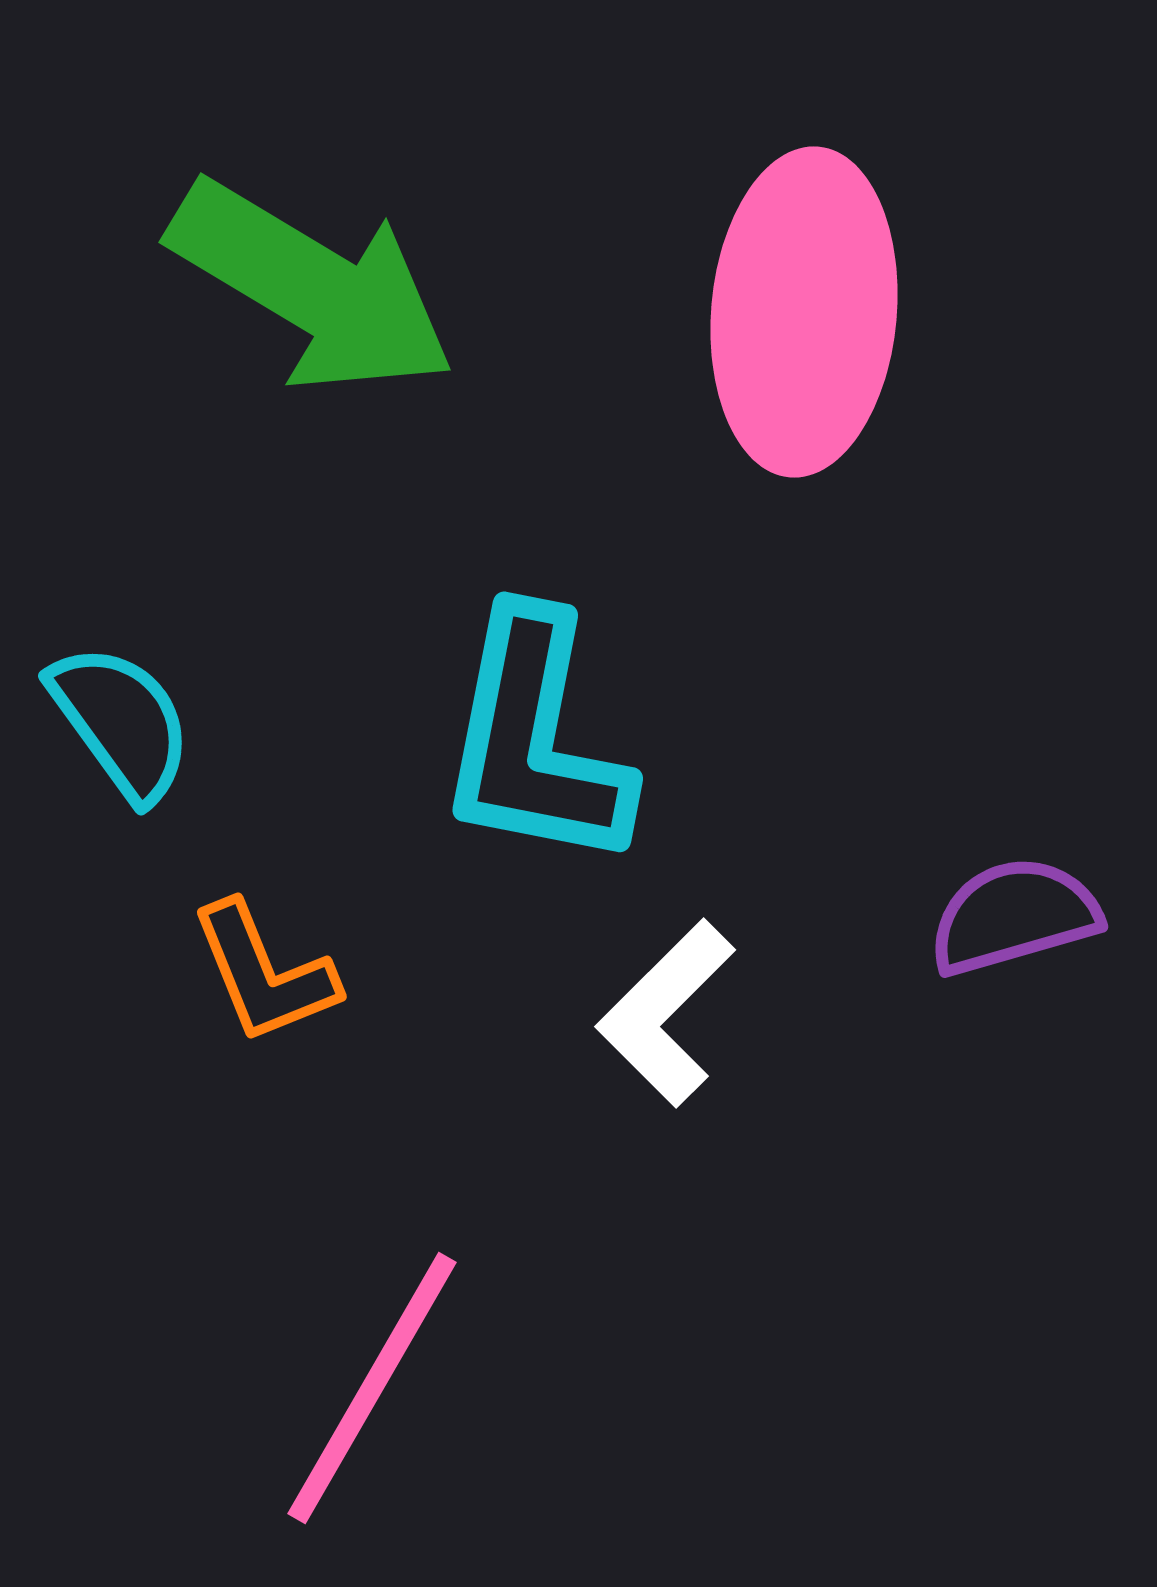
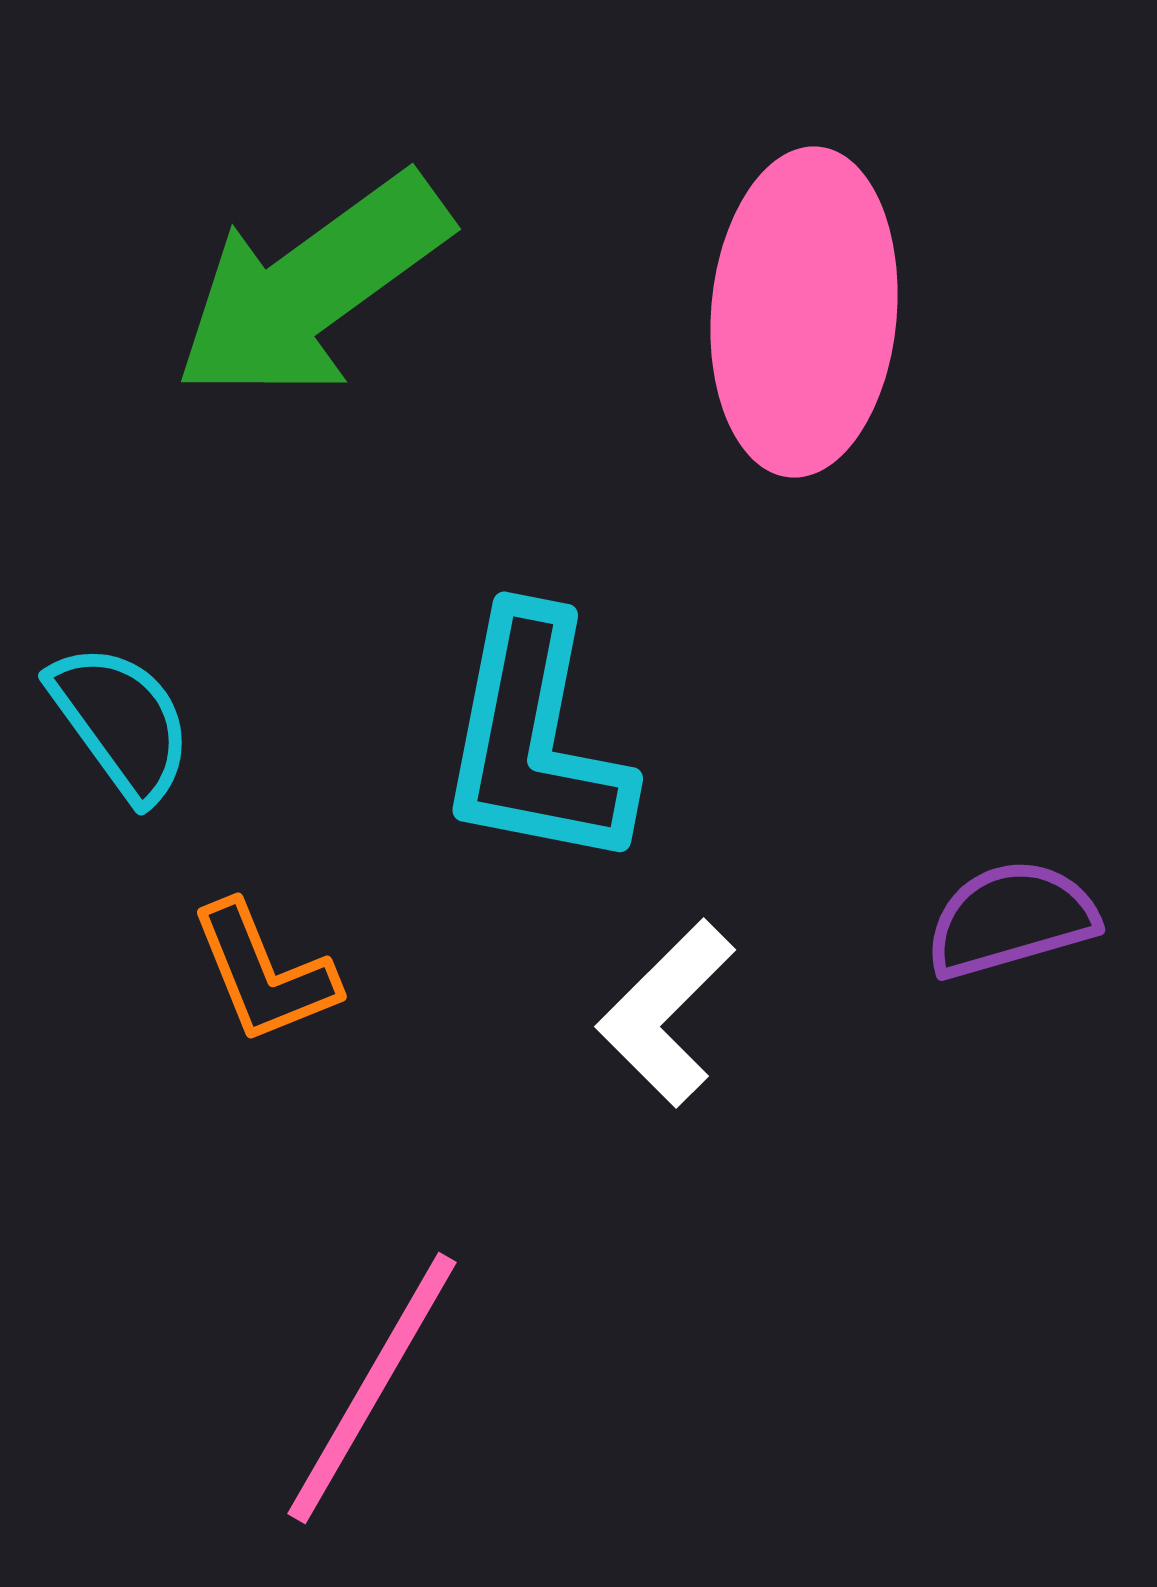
green arrow: rotated 113 degrees clockwise
purple semicircle: moved 3 px left, 3 px down
